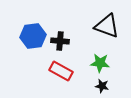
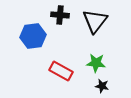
black triangle: moved 12 px left, 5 px up; rotated 48 degrees clockwise
black cross: moved 26 px up
green star: moved 4 px left
